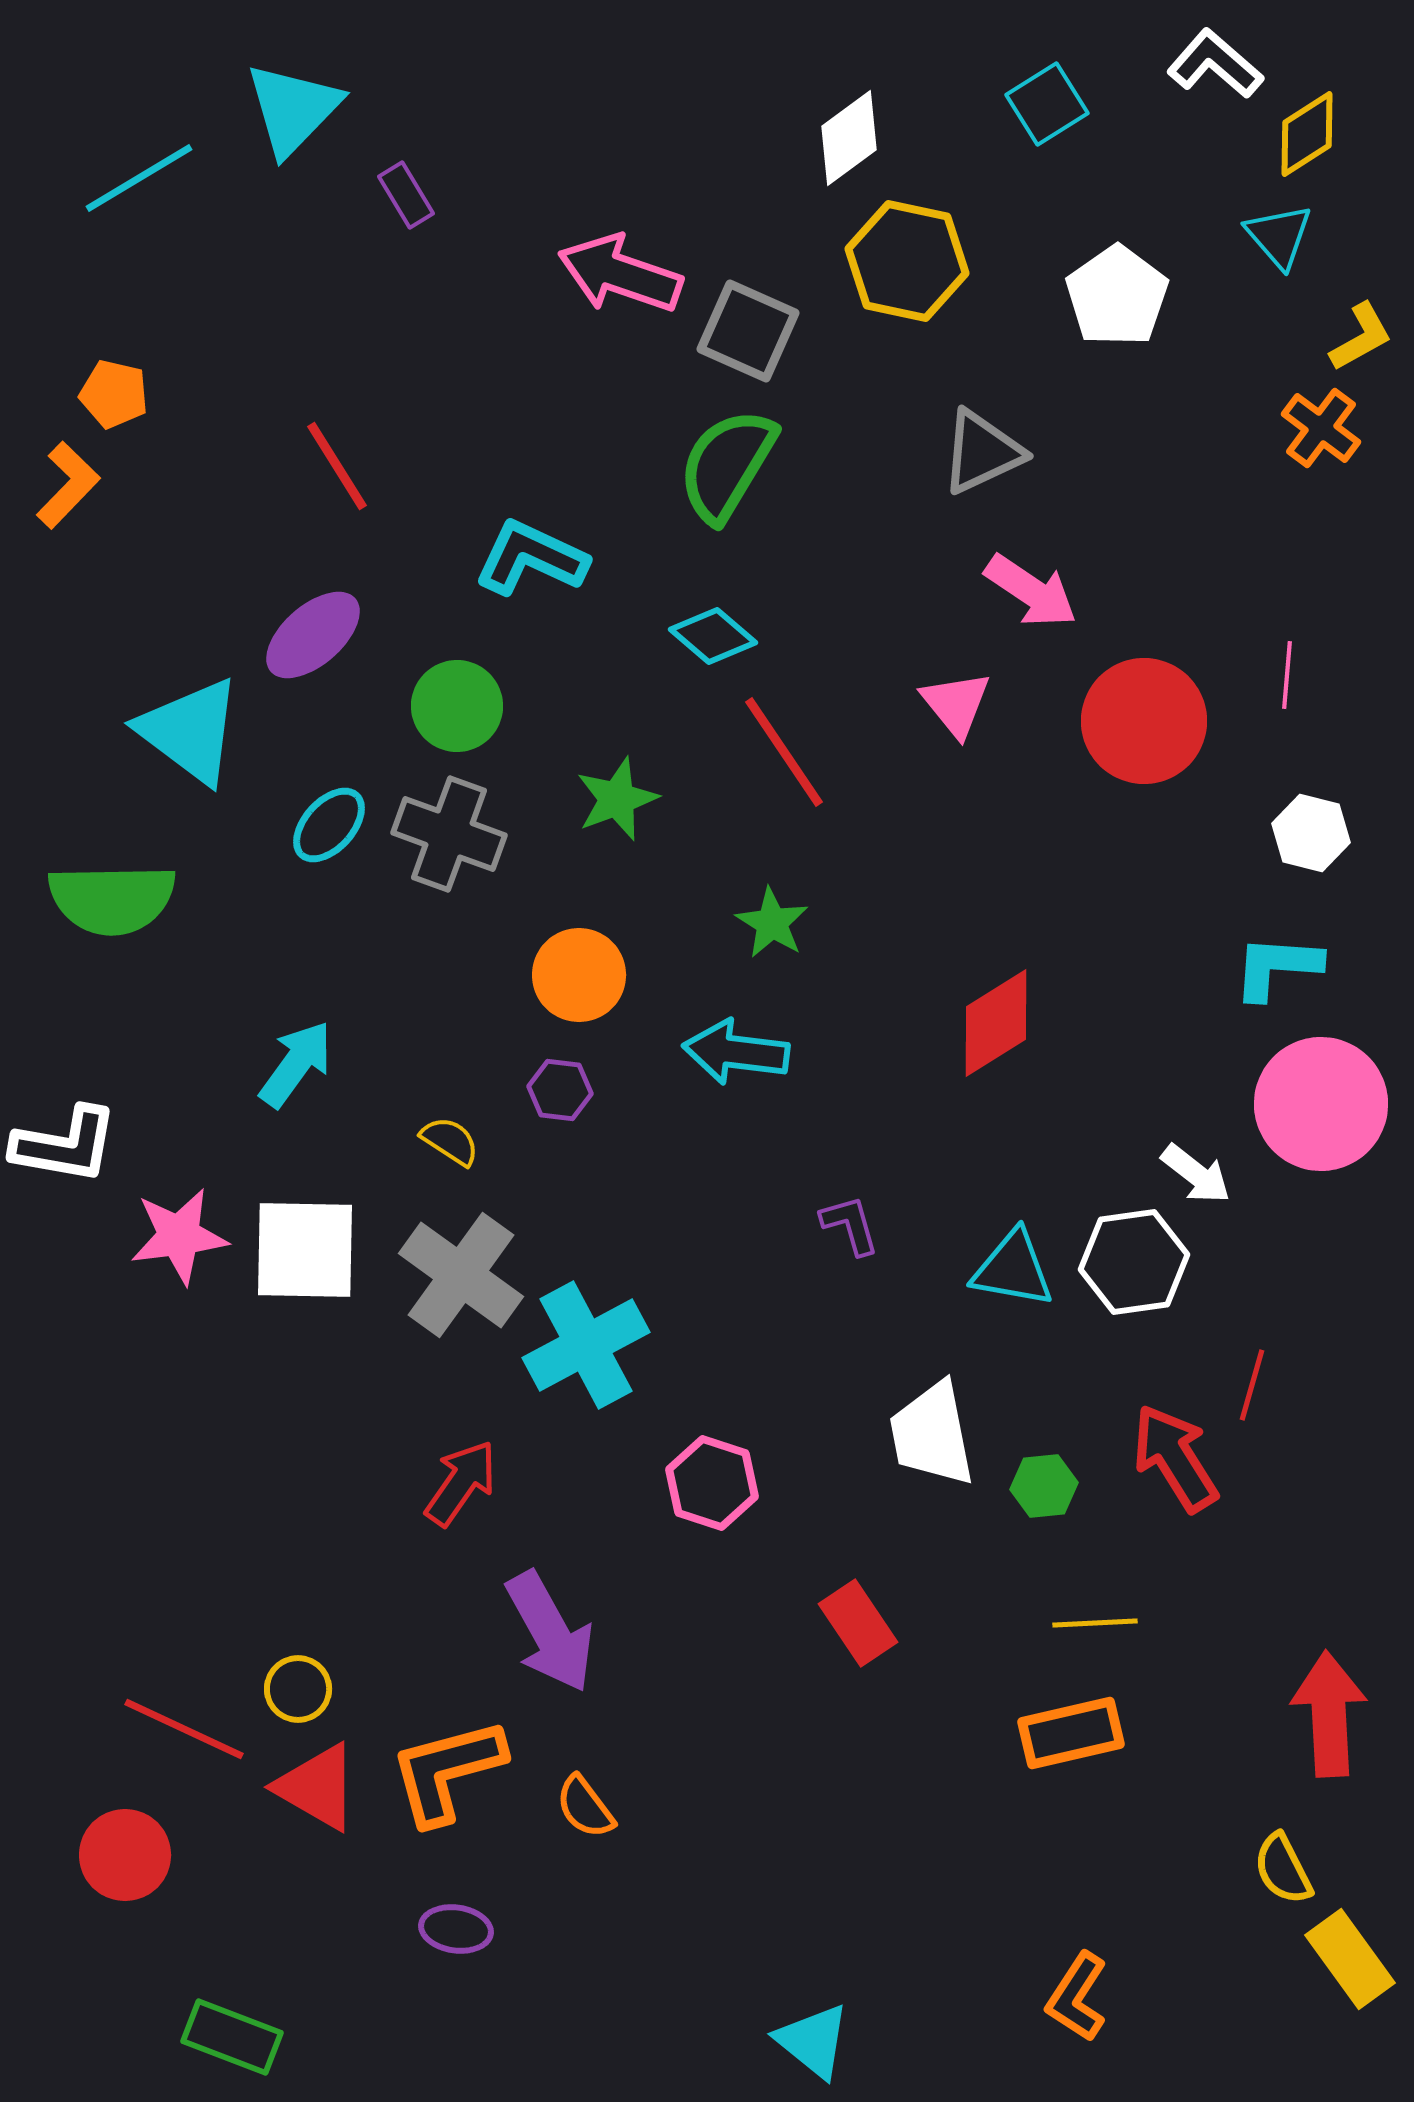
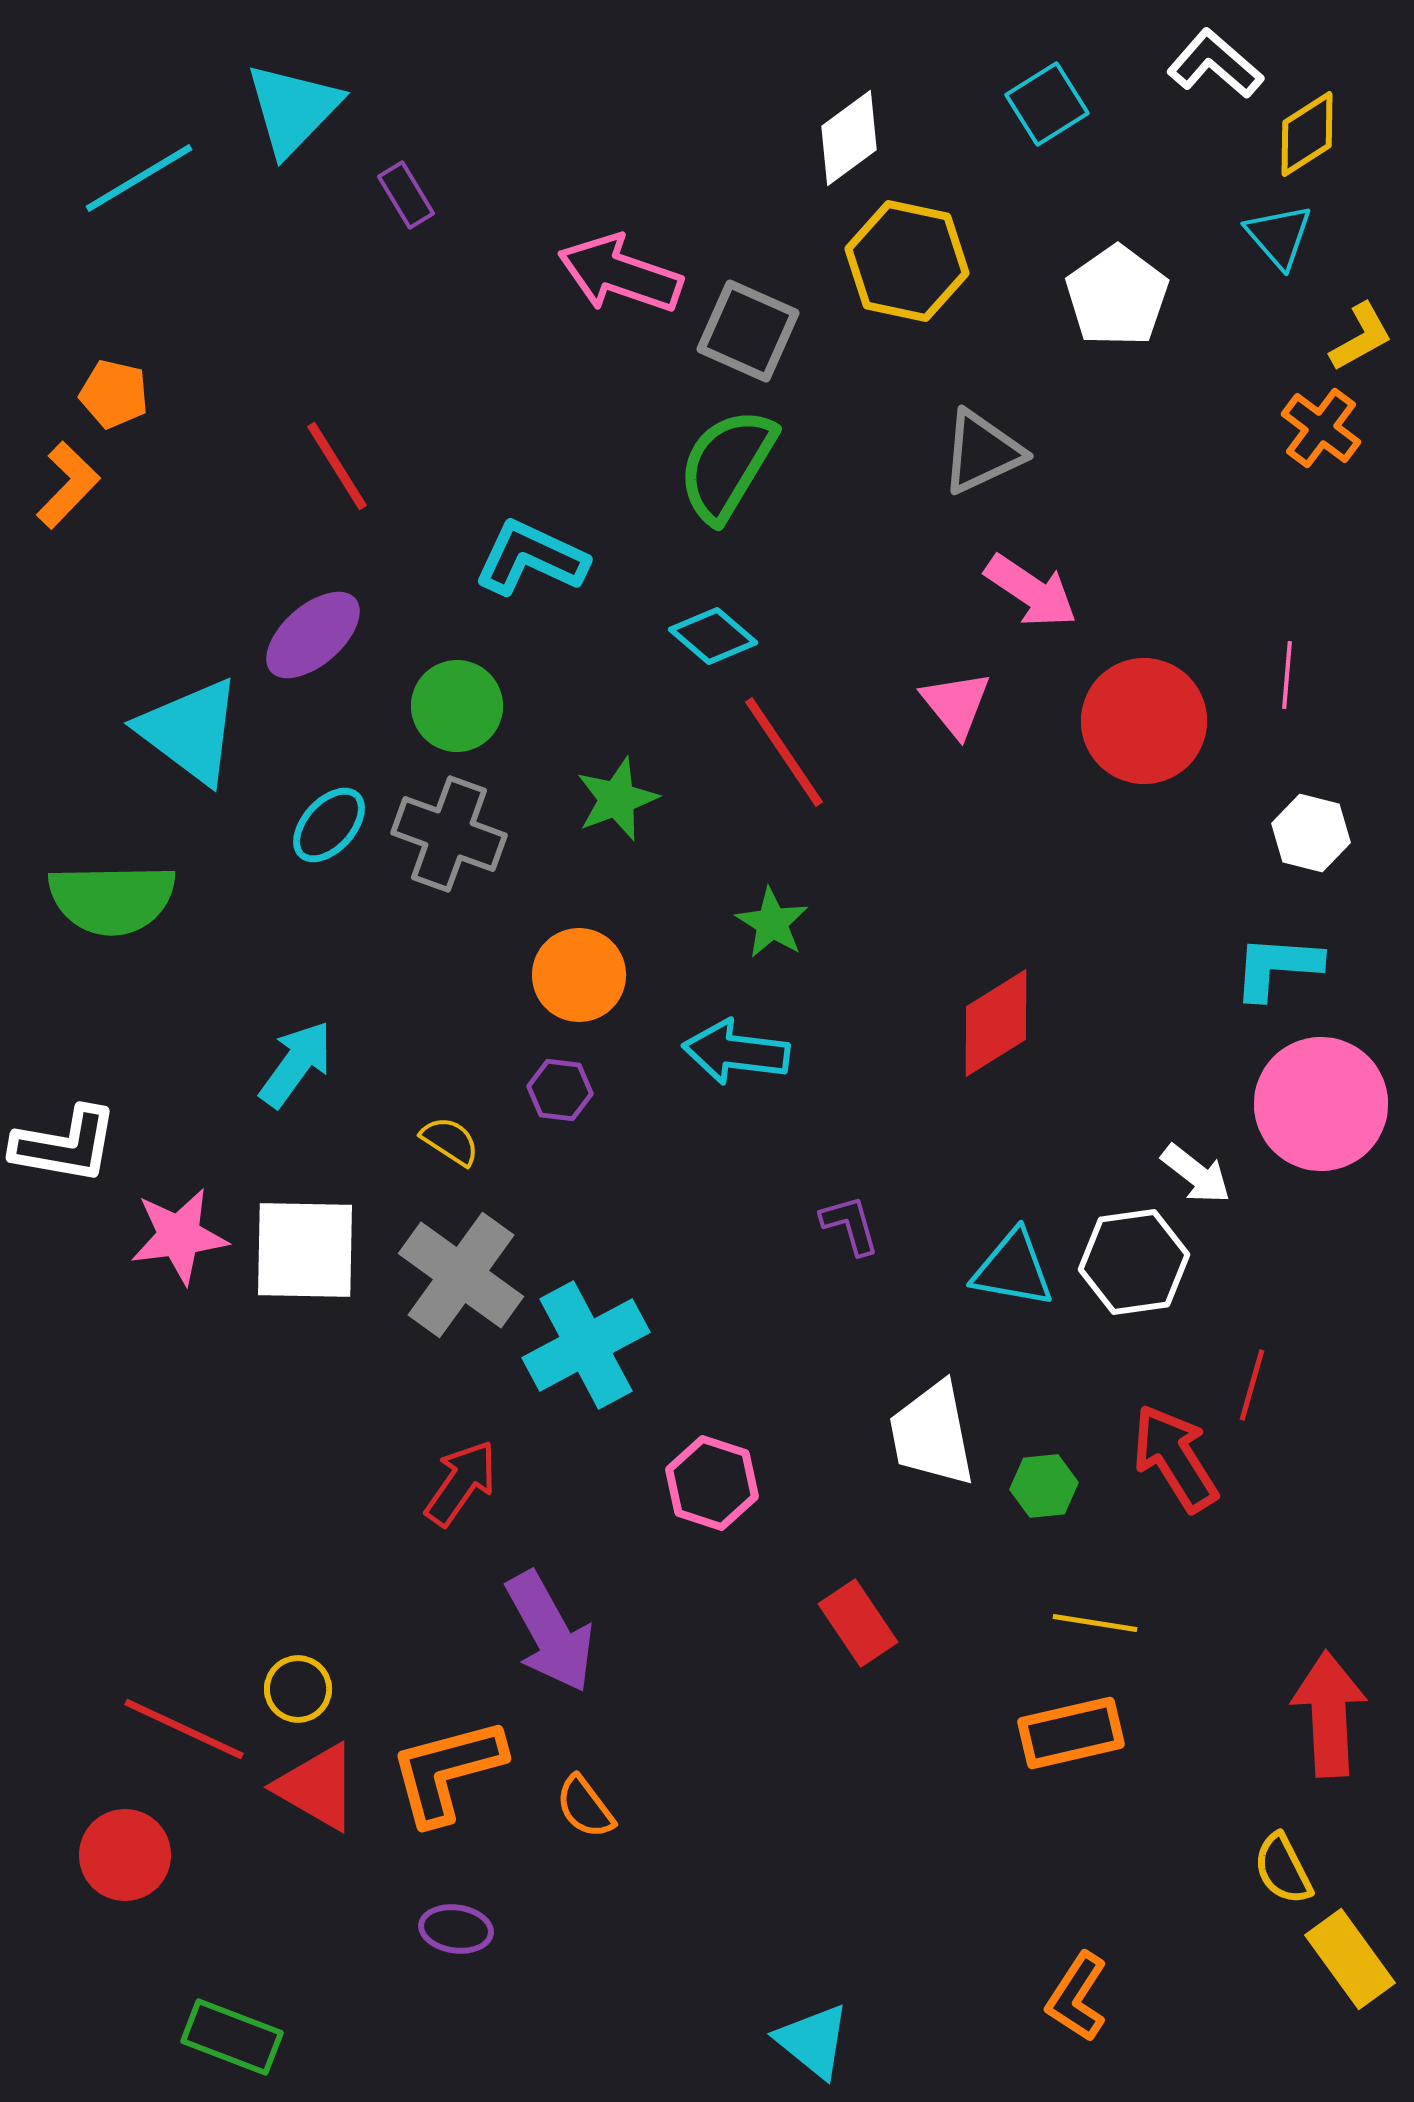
yellow line at (1095, 1623): rotated 12 degrees clockwise
